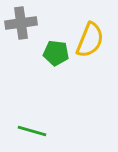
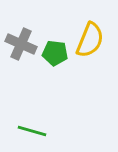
gray cross: moved 21 px down; rotated 32 degrees clockwise
green pentagon: moved 1 px left
